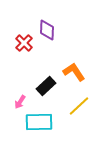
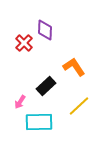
purple diamond: moved 2 px left
orange L-shape: moved 5 px up
